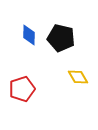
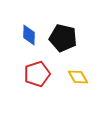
black pentagon: moved 2 px right
red pentagon: moved 15 px right, 15 px up
